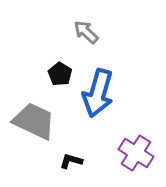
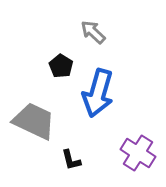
gray arrow: moved 7 px right
black pentagon: moved 1 px right, 8 px up
purple cross: moved 2 px right
black L-shape: moved 1 px up; rotated 120 degrees counterclockwise
